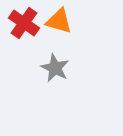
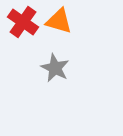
red cross: moved 1 px left, 1 px up
